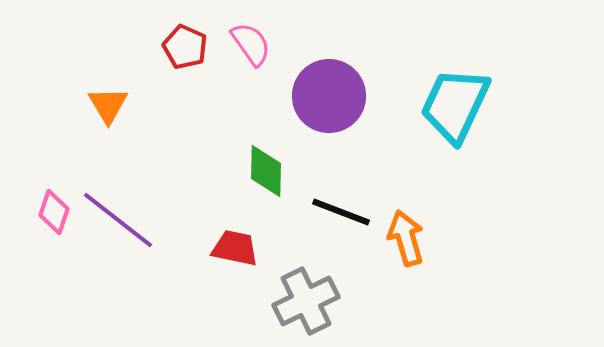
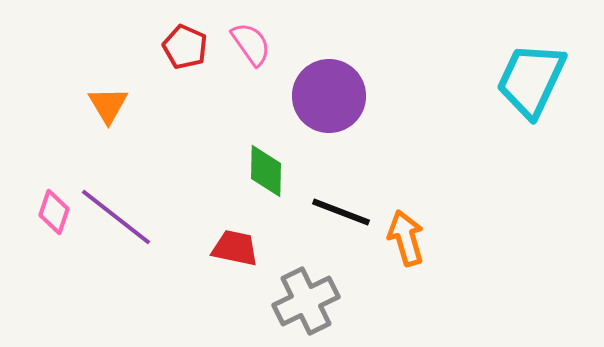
cyan trapezoid: moved 76 px right, 25 px up
purple line: moved 2 px left, 3 px up
